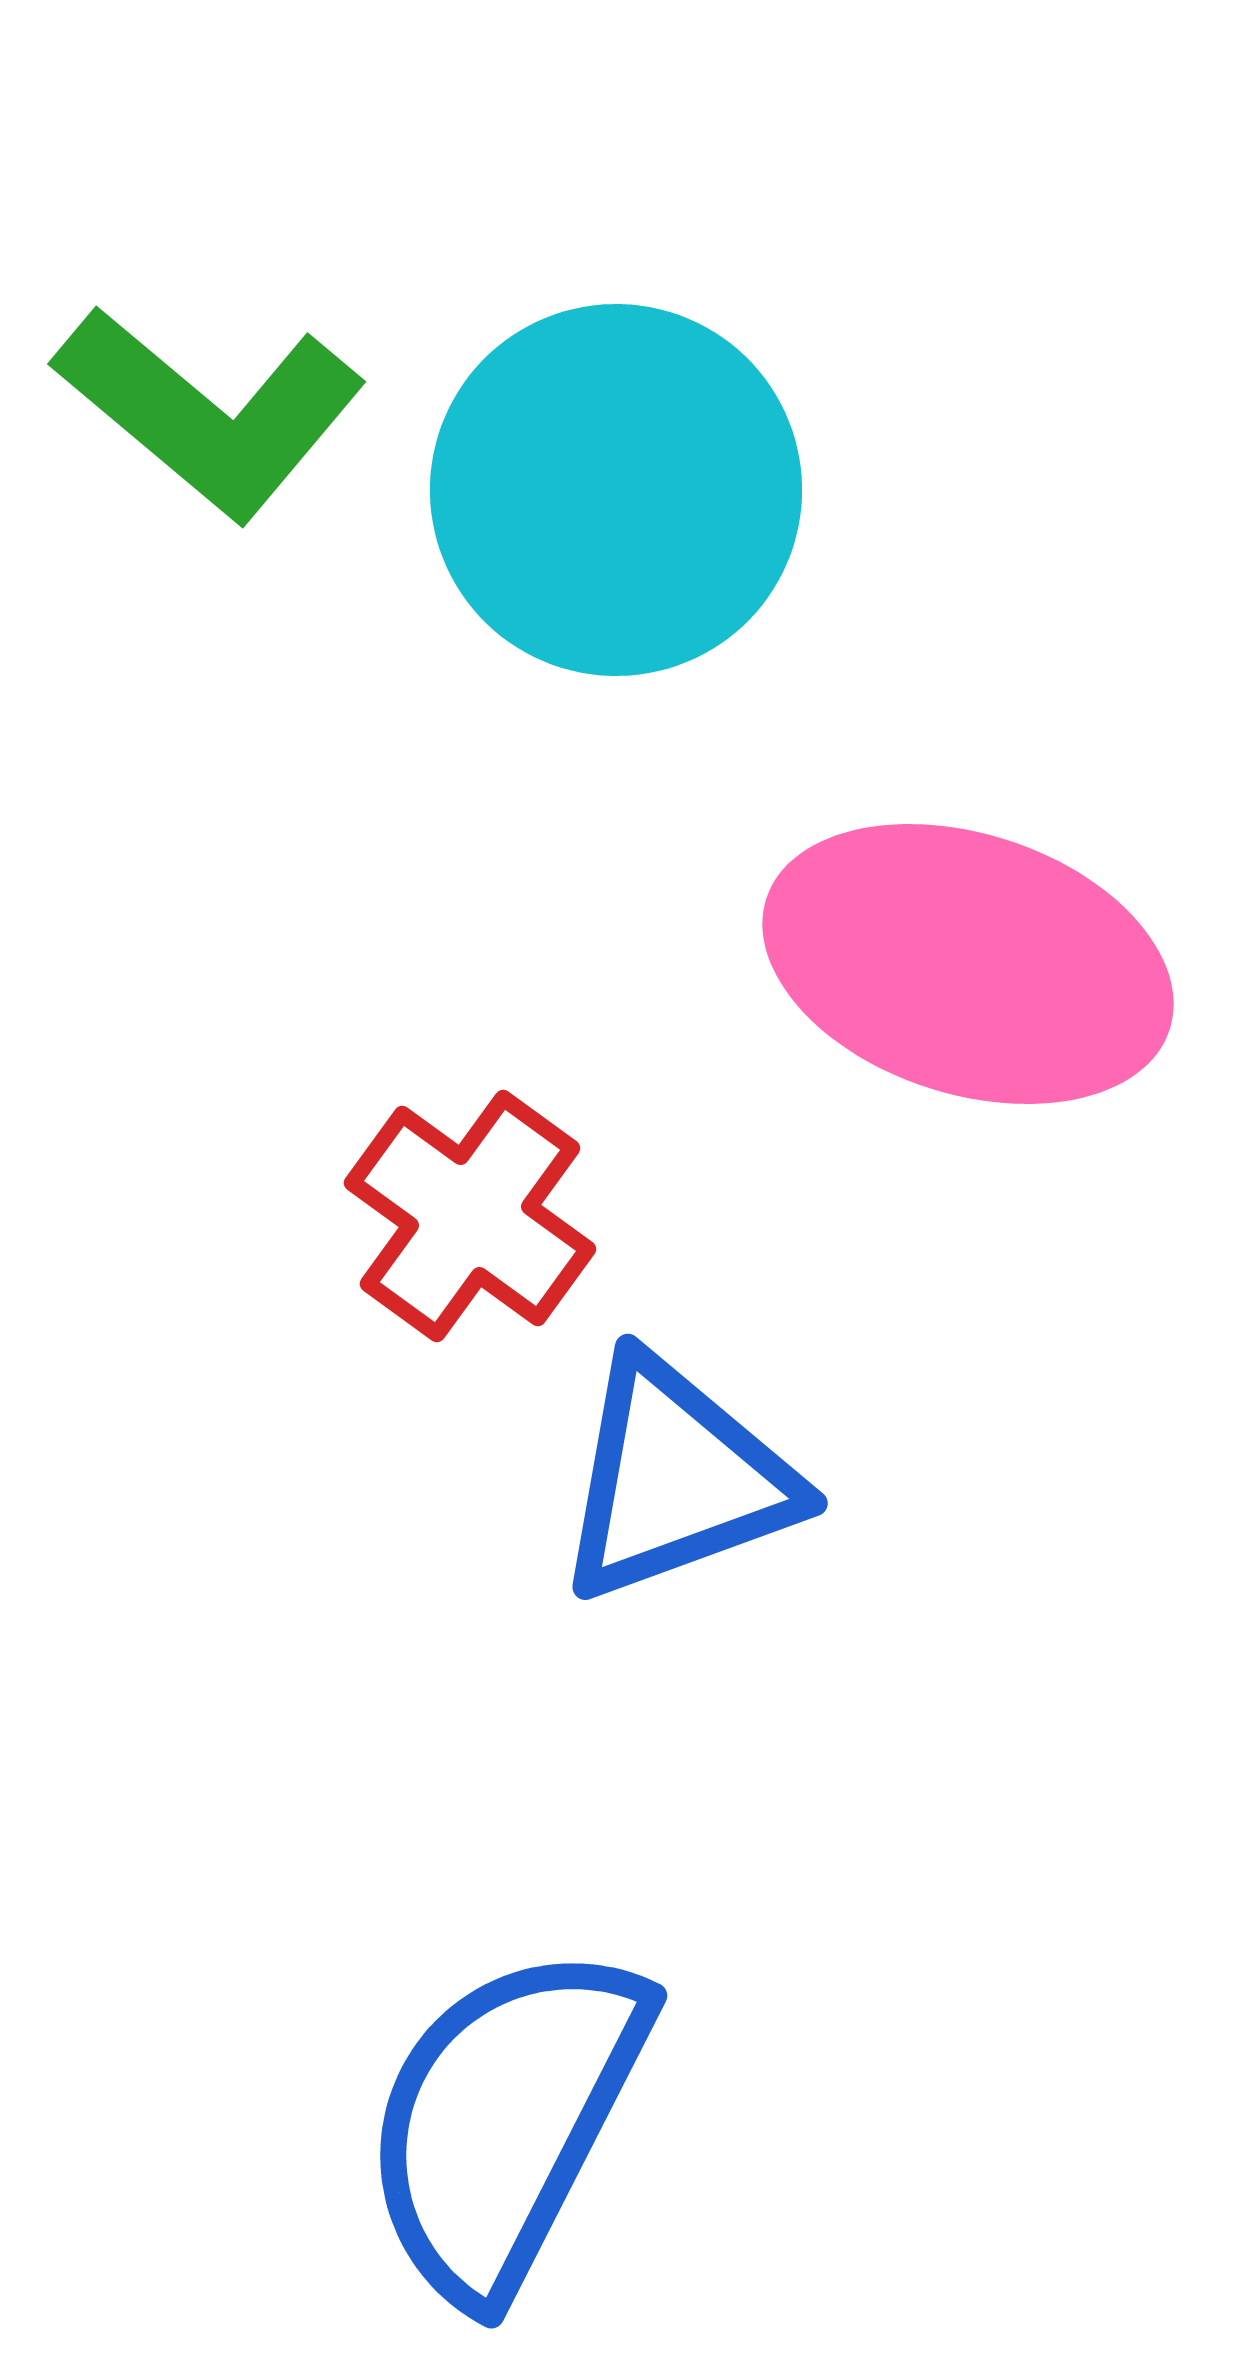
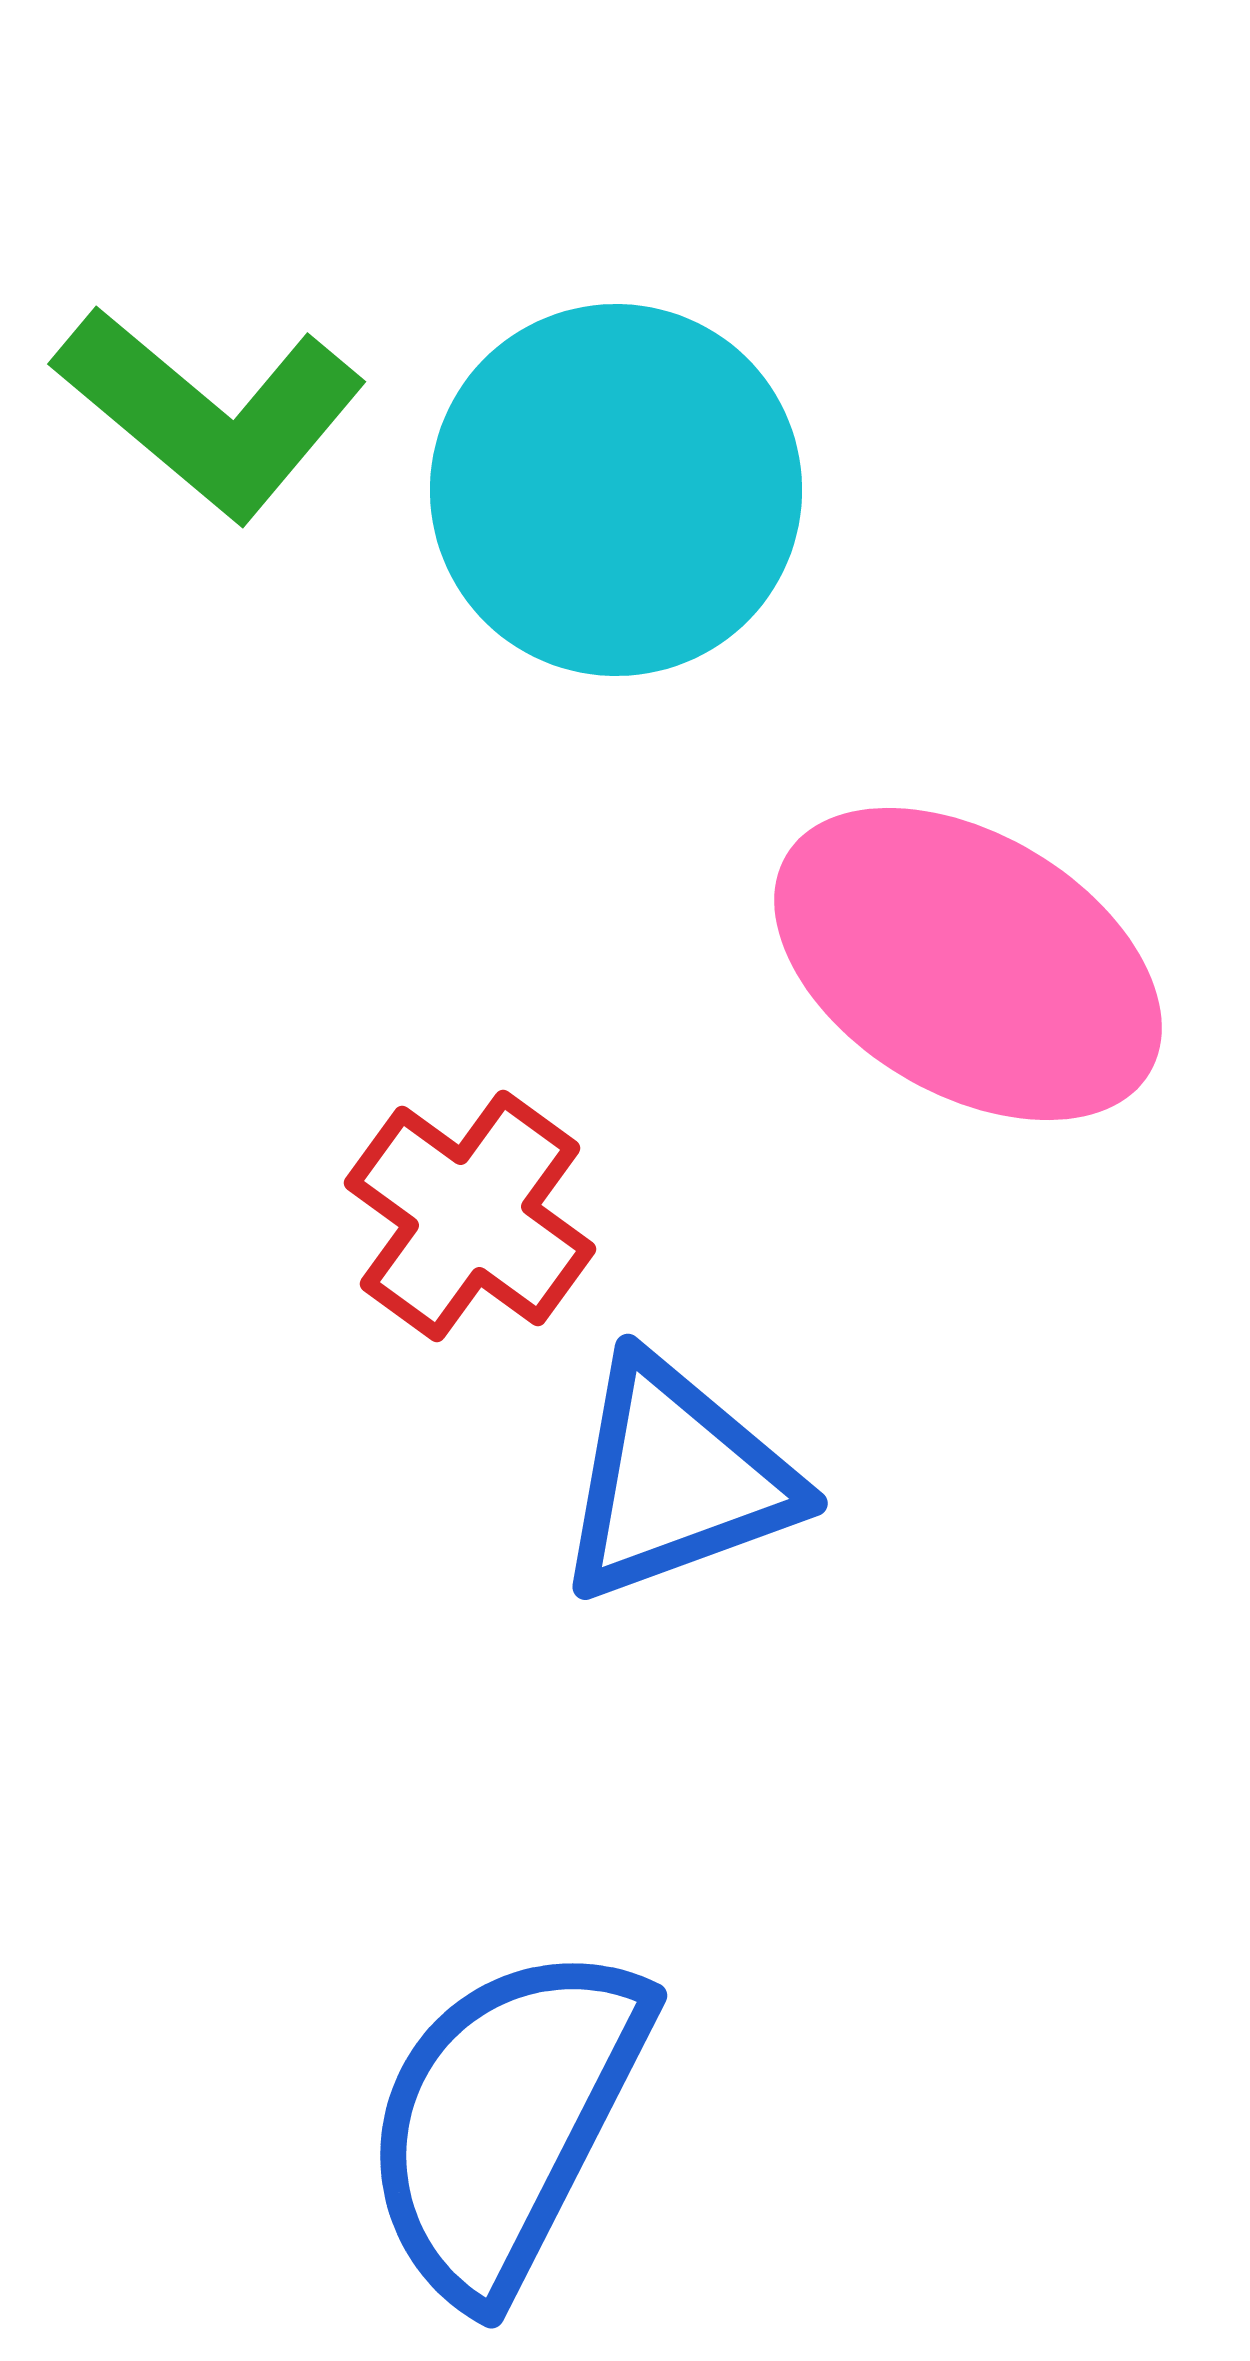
pink ellipse: rotated 13 degrees clockwise
